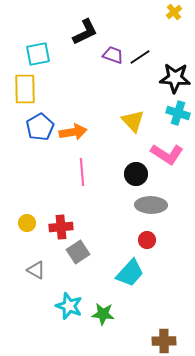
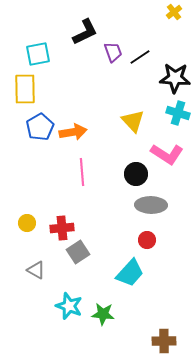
purple trapezoid: moved 3 px up; rotated 50 degrees clockwise
red cross: moved 1 px right, 1 px down
